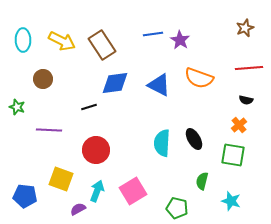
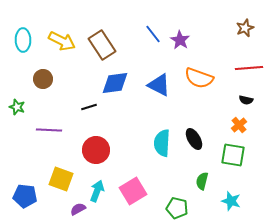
blue line: rotated 60 degrees clockwise
